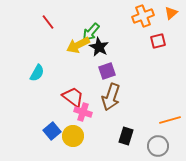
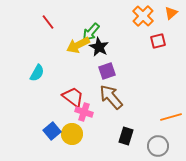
orange cross: rotated 25 degrees counterclockwise
brown arrow: rotated 120 degrees clockwise
pink cross: moved 1 px right
orange line: moved 1 px right, 3 px up
yellow circle: moved 1 px left, 2 px up
